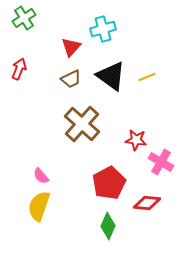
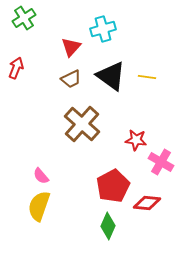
red arrow: moved 3 px left, 1 px up
yellow line: rotated 30 degrees clockwise
red pentagon: moved 4 px right, 3 px down
